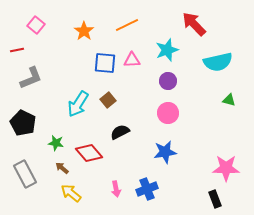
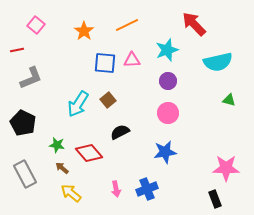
green star: moved 1 px right, 2 px down
